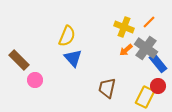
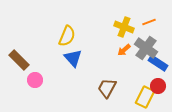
orange line: rotated 24 degrees clockwise
orange arrow: moved 2 px left
blue rectangle: rotated 18 degrees counterclockwise
brown trapezoid: rotated 15 degrees clockwise
